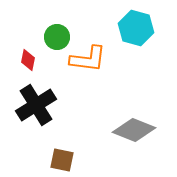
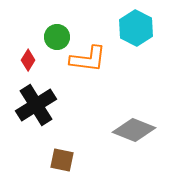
cyan hexagon: rotated 12 degrees clockwise
red diamond: rotated 20 degrees clockwise
